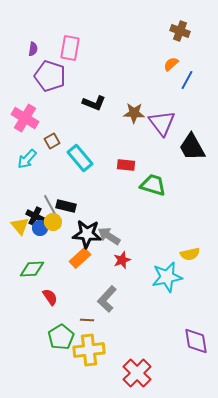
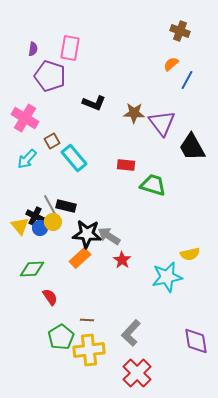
cyan rectangle: moved 6 px left
red star: rotated 18 degrees counterclockwise
gray L-shape: moved 24 px right, 34 px down
